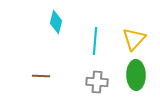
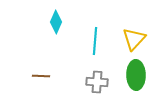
cyan diamond: rotated 10 degrees clockwise
